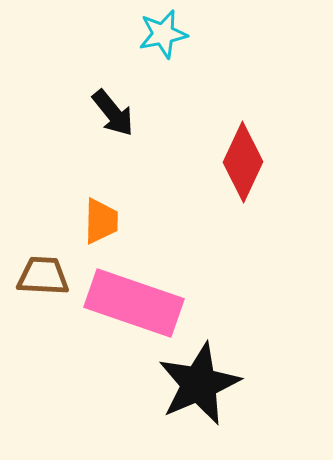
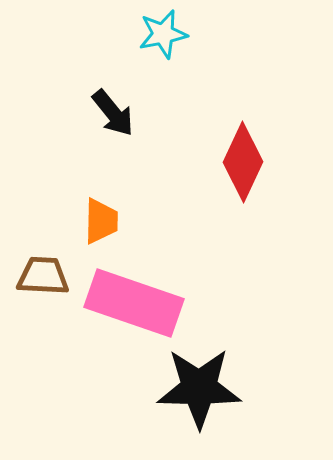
black star: moved 4 px down; rotated 24 degrees clockwise
